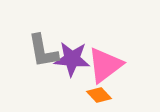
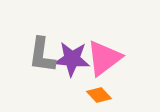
gray L-shape: moved 1 px left, 4 px down; rotated 18 degrees clockwise
pink triangle: moved 1 px left, 7 px up
